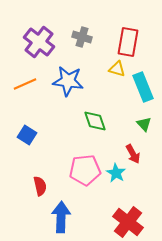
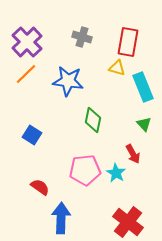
purple cross: moved 12 px left; rotated 8 degrees clockwise
yellow triangle: moved 1 px up
orange line: moved 1 px right, 10 px up; rotated 20 degrees counterclockwise
green diamond: moved 2 px left, 1 px up; rotated 30 degrees clockwise
blue square: moved 5 px right
red semicircle: moved 1 px down; rotated 42 degrees counterclockwise
blue arrow: moved 1 px down
